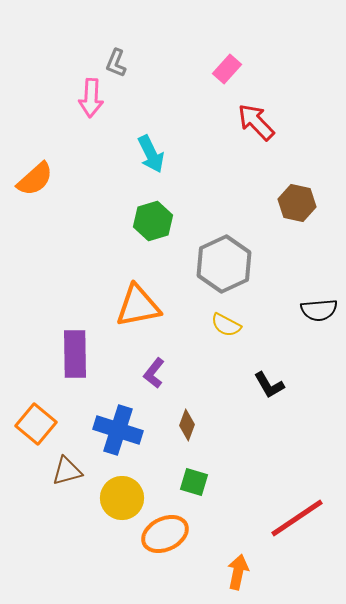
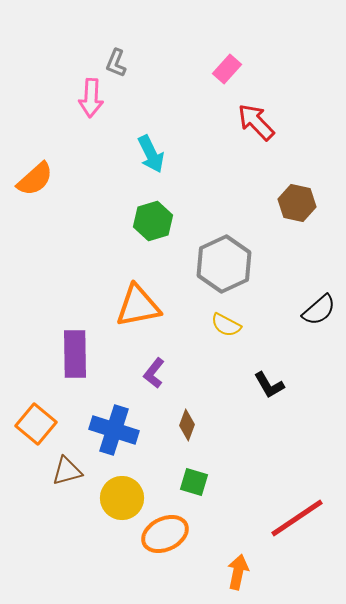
black semicircle: rotated 36 degrees counterclockwise
blue cross: moved 4 px left
